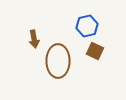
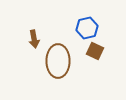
blue hexagon: moved 2 px down
